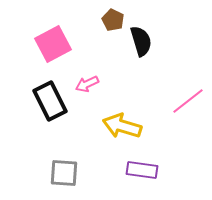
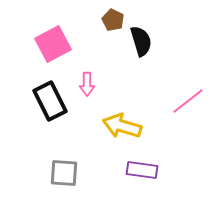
pink arrow: rotated 65 degrees counterclockwise
